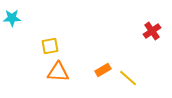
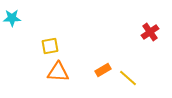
red cross: moved 2 px left, 1 px down
